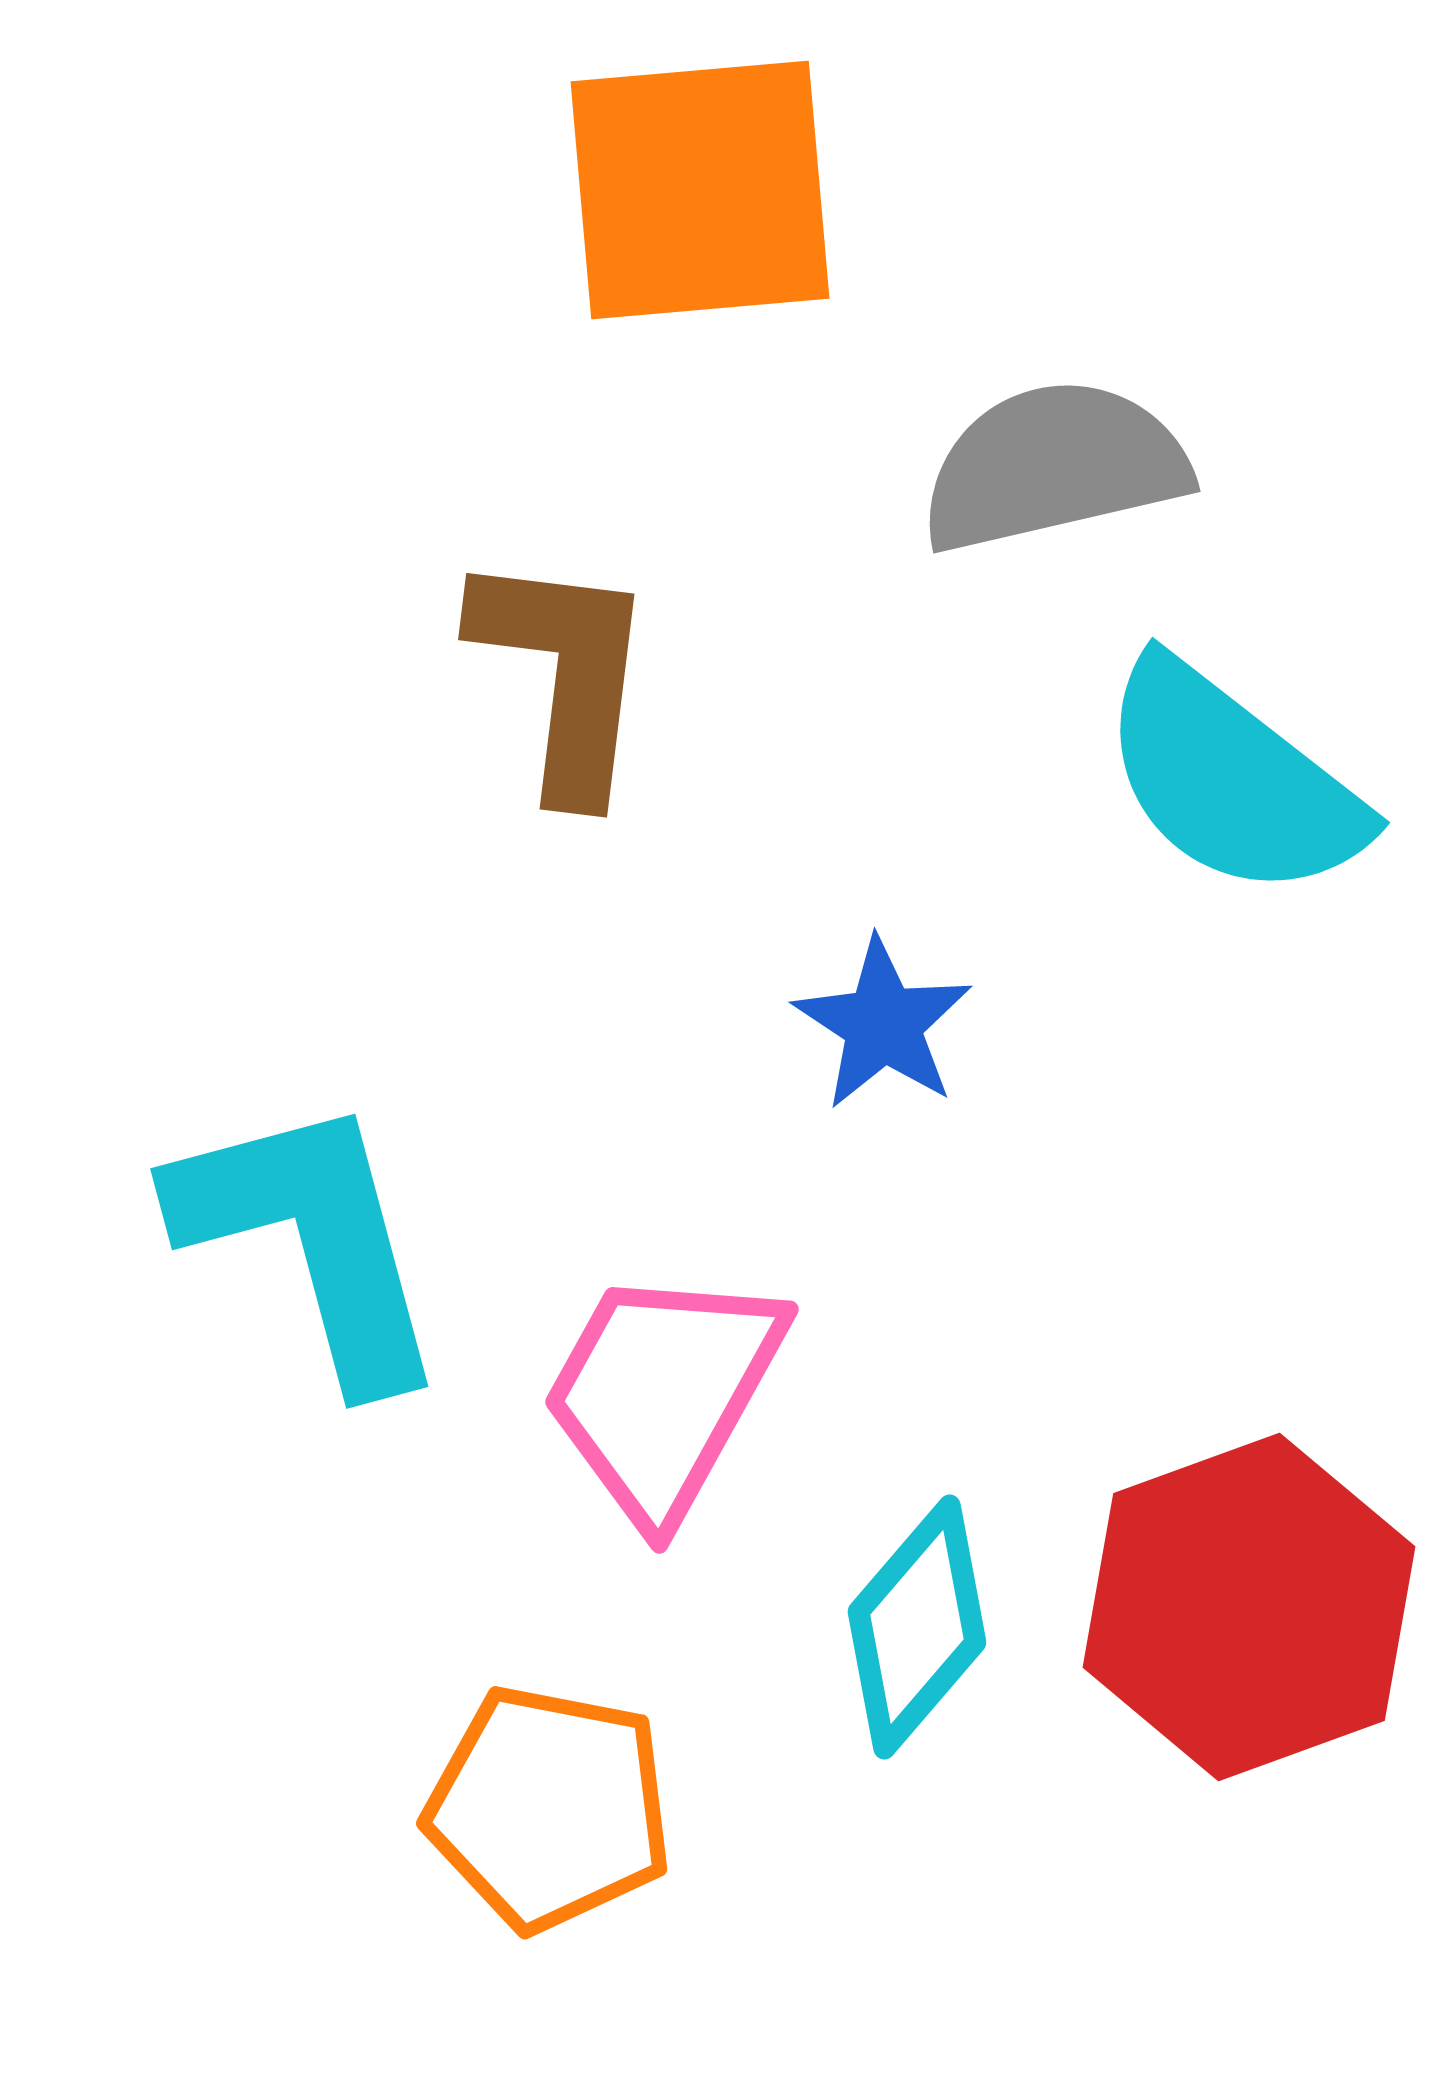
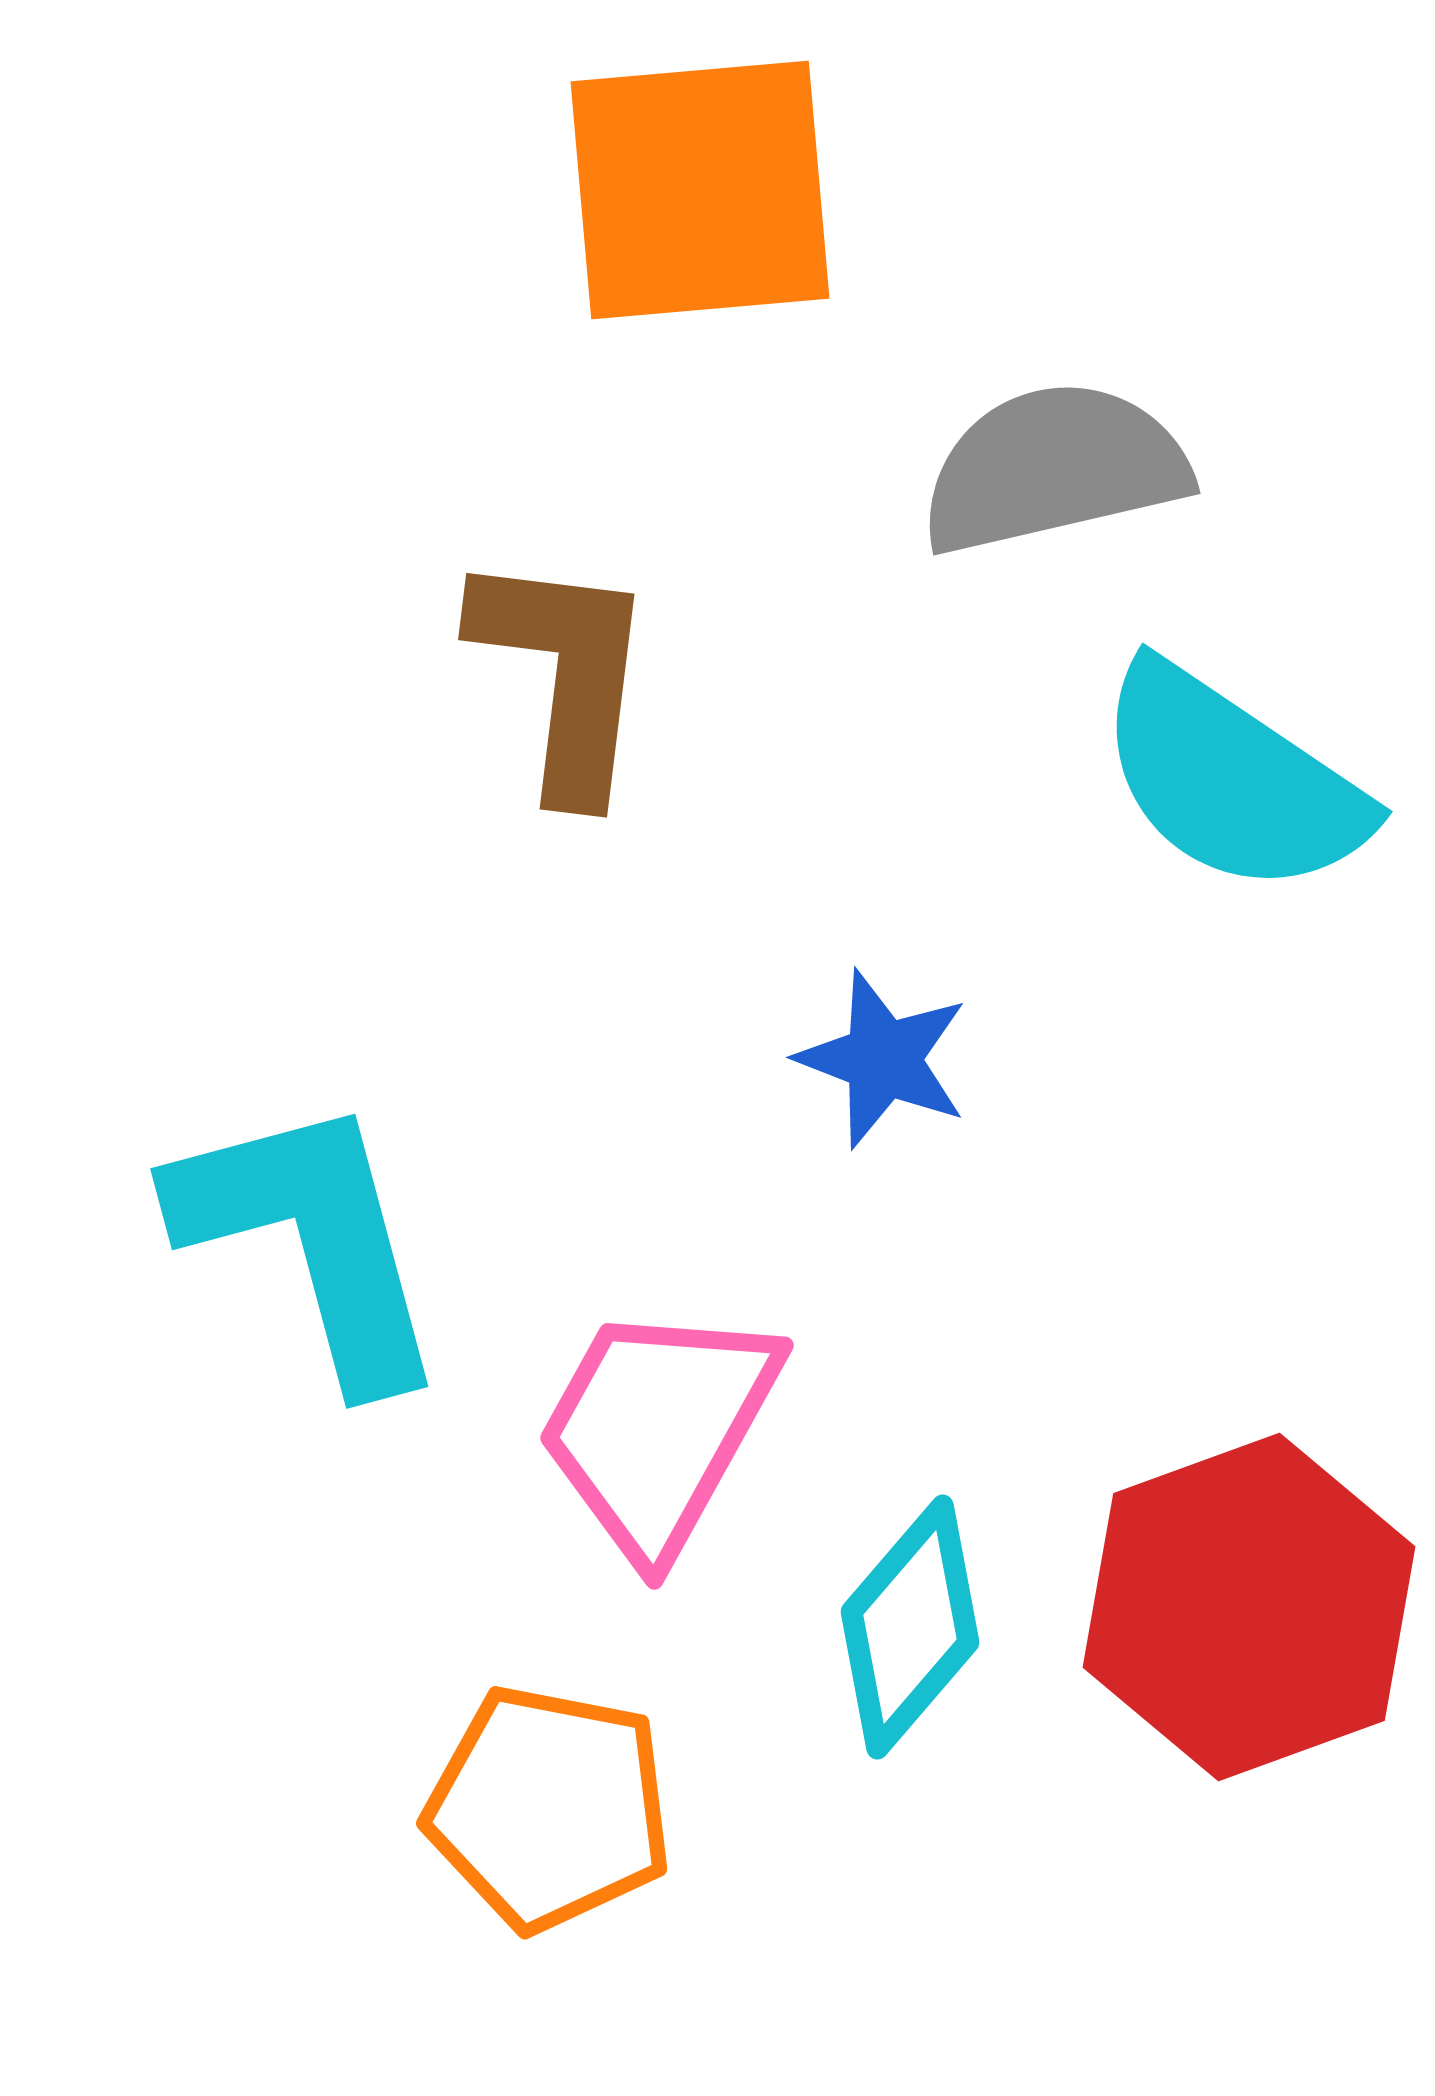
gray semicircle: moved 2 px down
cyan semicircle: rotated 4 degrees counterclockwise
blue star: moved 35 px down; rotated 12 degrees counterclockwise
pink trapezoid: moved 5 px left, 36 px down
cyan diamond: moved 7 px left
